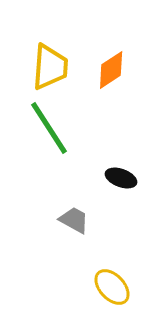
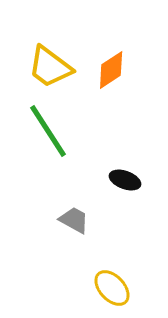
yellow trapezoid: rotated 123 degrees clockwise
green line: moved 1 px left, 3 px down
black ellipse: moved 4 px right, 2 px down
yellow ellipse: moved 1 px down
